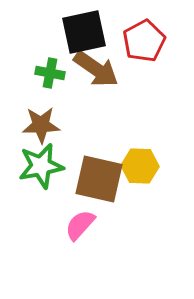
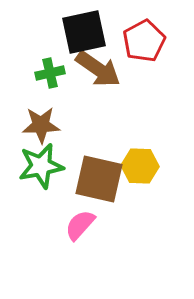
brown arrow: moved 2 px right
green cross: rotated 24 degrees counterclockwise
